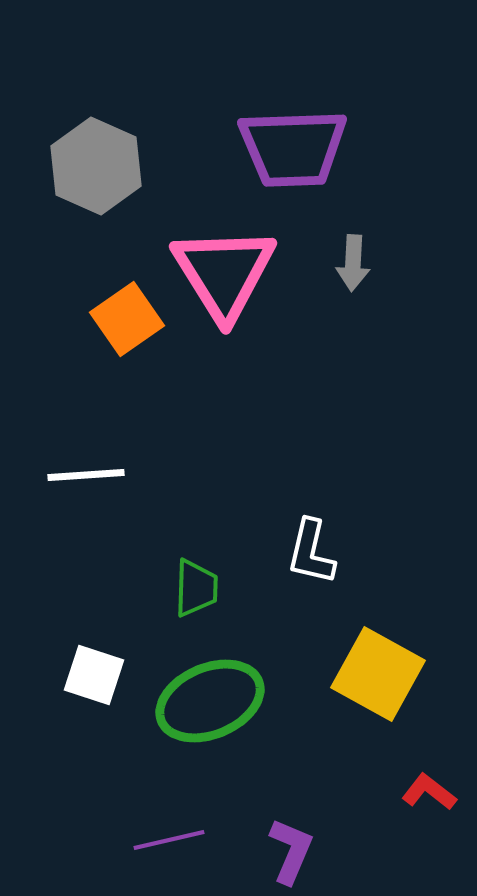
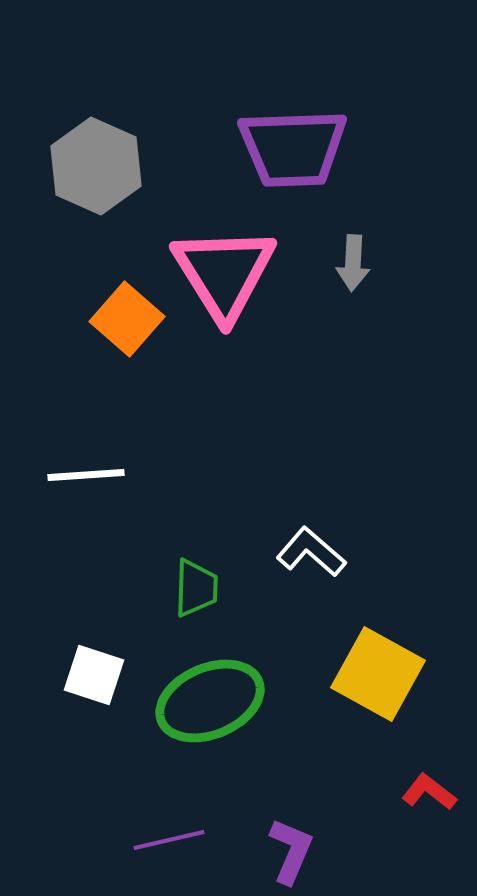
orange square: rotated 14 degrees counterclockwise
white L-shape: rotated 118 degrees clockwise
